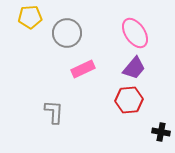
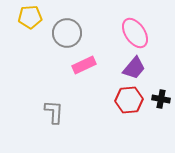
pink rectangle: moved 1 px right, 4 px up
black cross: moved 33 px up
